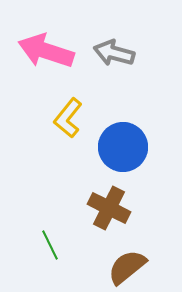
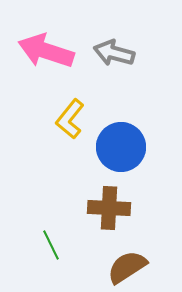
yellow L-shape: moved 2 px right, 1 px down
blue circle: moved 2 px left
brown cross: rotated 24 degrees counterclockwise
green line: moved 1 px right
brown semicircle: rotated 6 degrees clockwise
